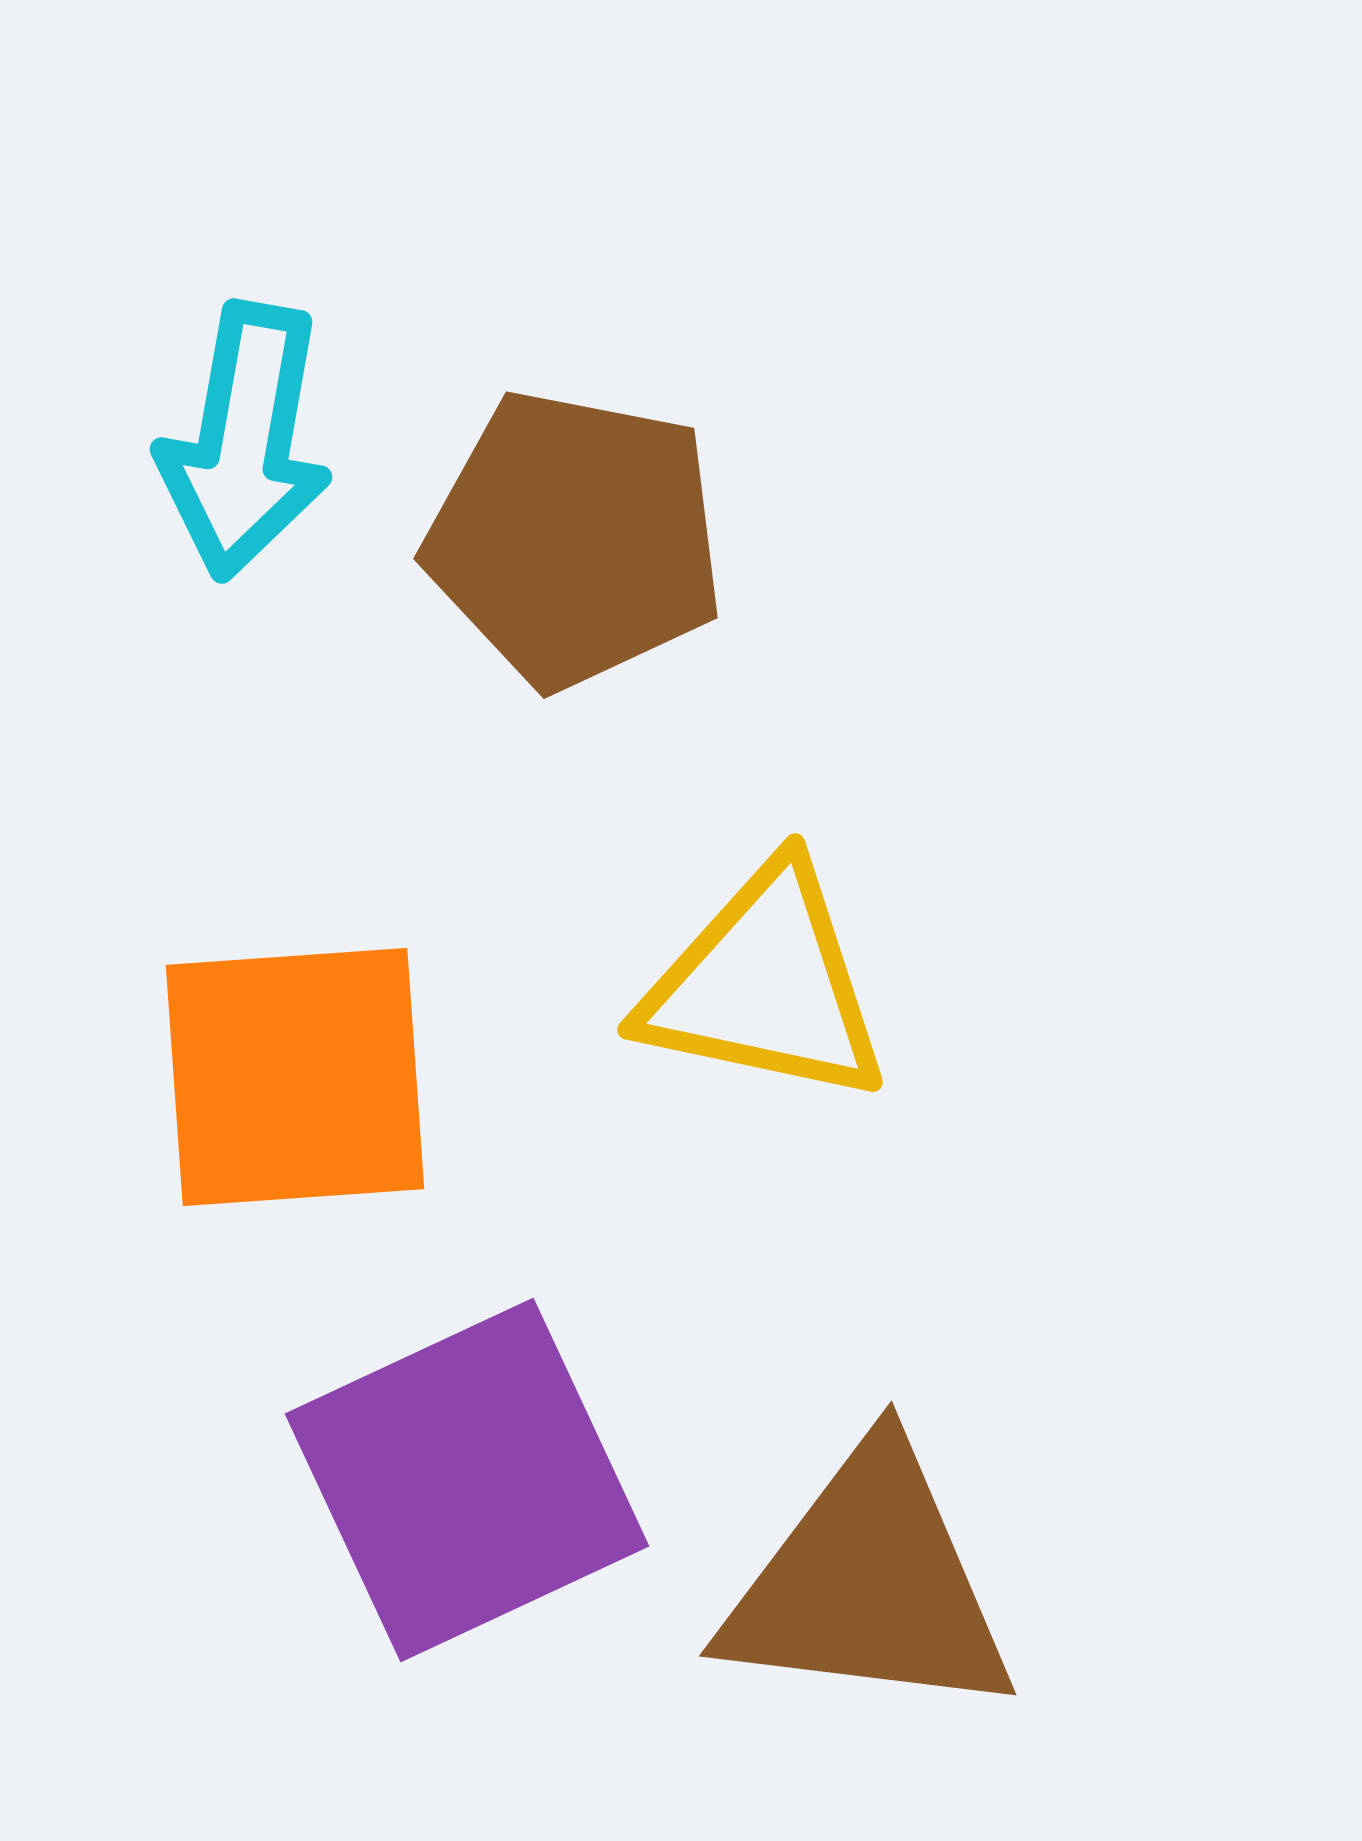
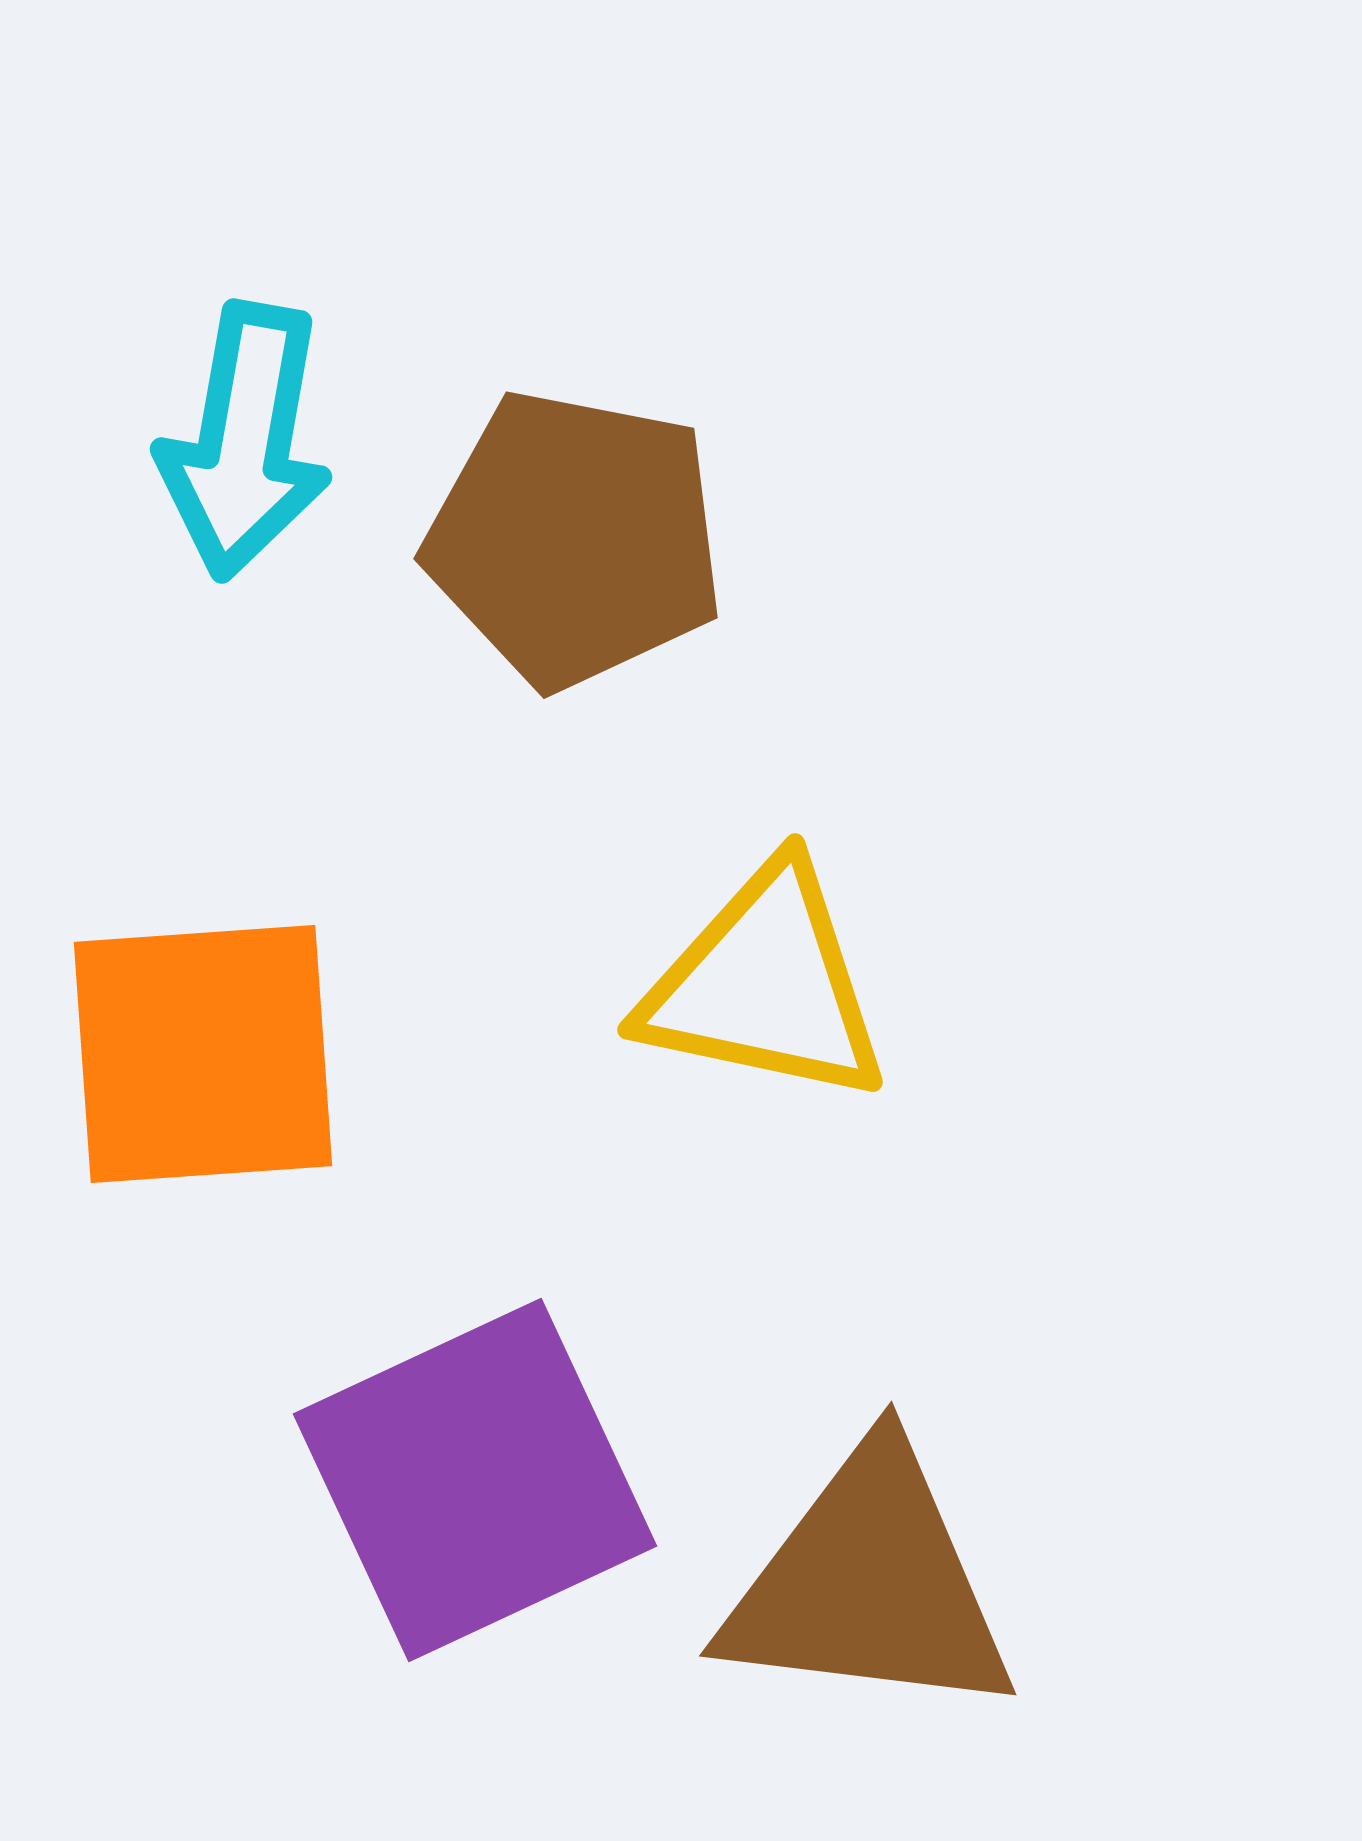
orange square: moved 92 px left, 23 px up
purple square: moved 8 px right
